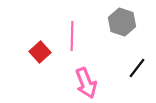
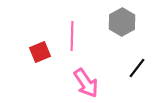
gray hexagon: rotated 12 degrees clockwise
red square: rotated 20 degrees clockwise
pink arrow: rotated 12 degrees counterclockwise
